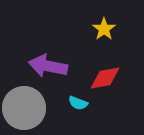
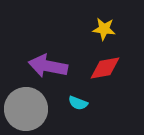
yellow star: rotated 30 degrees counterclockwise
red diamond: moved 10 px up
gray circle: moved 2 px right, 1 px down
